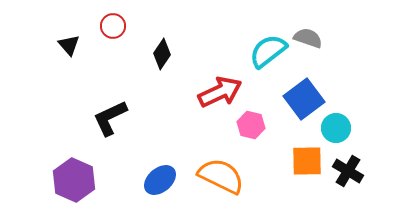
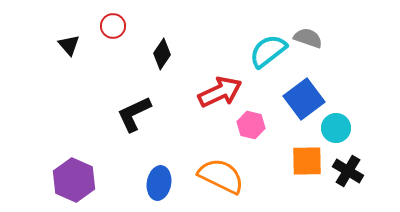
black L-shape: moved 24 px right, 4 px up
blue ellipse: moved 1 px left, 3 px down; rotated 40 degrees counterclockwise
